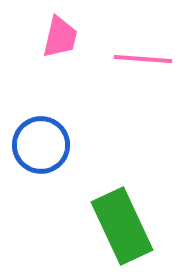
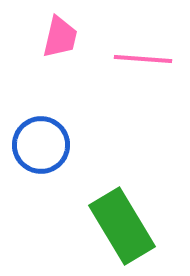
green rectangle: rotated 6 degrees counterclockwise
